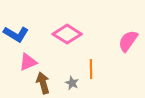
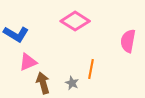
pink diamond: moved 8 px right, 13 px up
pink semicircle: rotated 25 degrees counterclockwise
orange line: rotated 12 degrees clockwise
